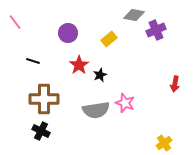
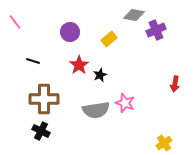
purple circle: moved 2 px right, 1 px up
